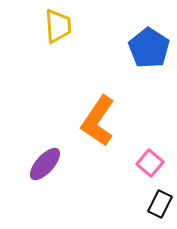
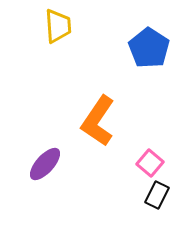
black rectangle: moved 3 px left, 9 px up
